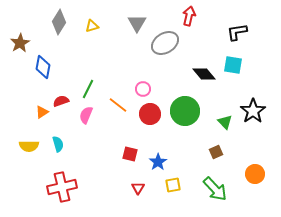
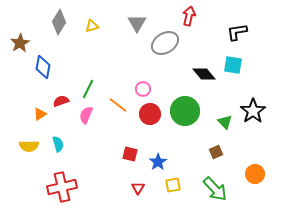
orange triangle: moved 2 px left, 2 px down
